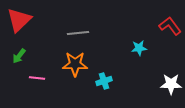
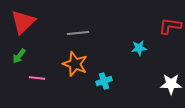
red triangle: moved 4 px right, 2 px down
red L-shape: rotated 45 degrees counterclockwise
orange star: rotated 20 degrees clockwise
